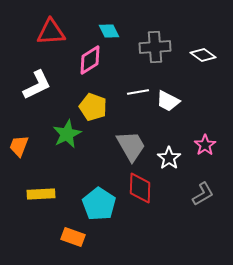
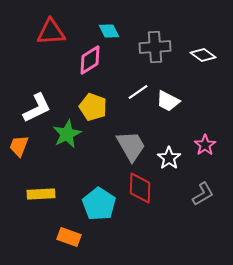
white L-shape: moved 23 px down
white line: rotated 25 degrees counterclockwise
orange rectangle: moved 4 px left
